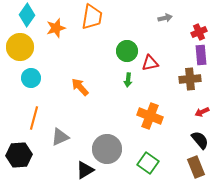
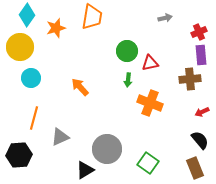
orange cross: moved 13 px up
brown rectangle: moved 1 px left, 1 px down
